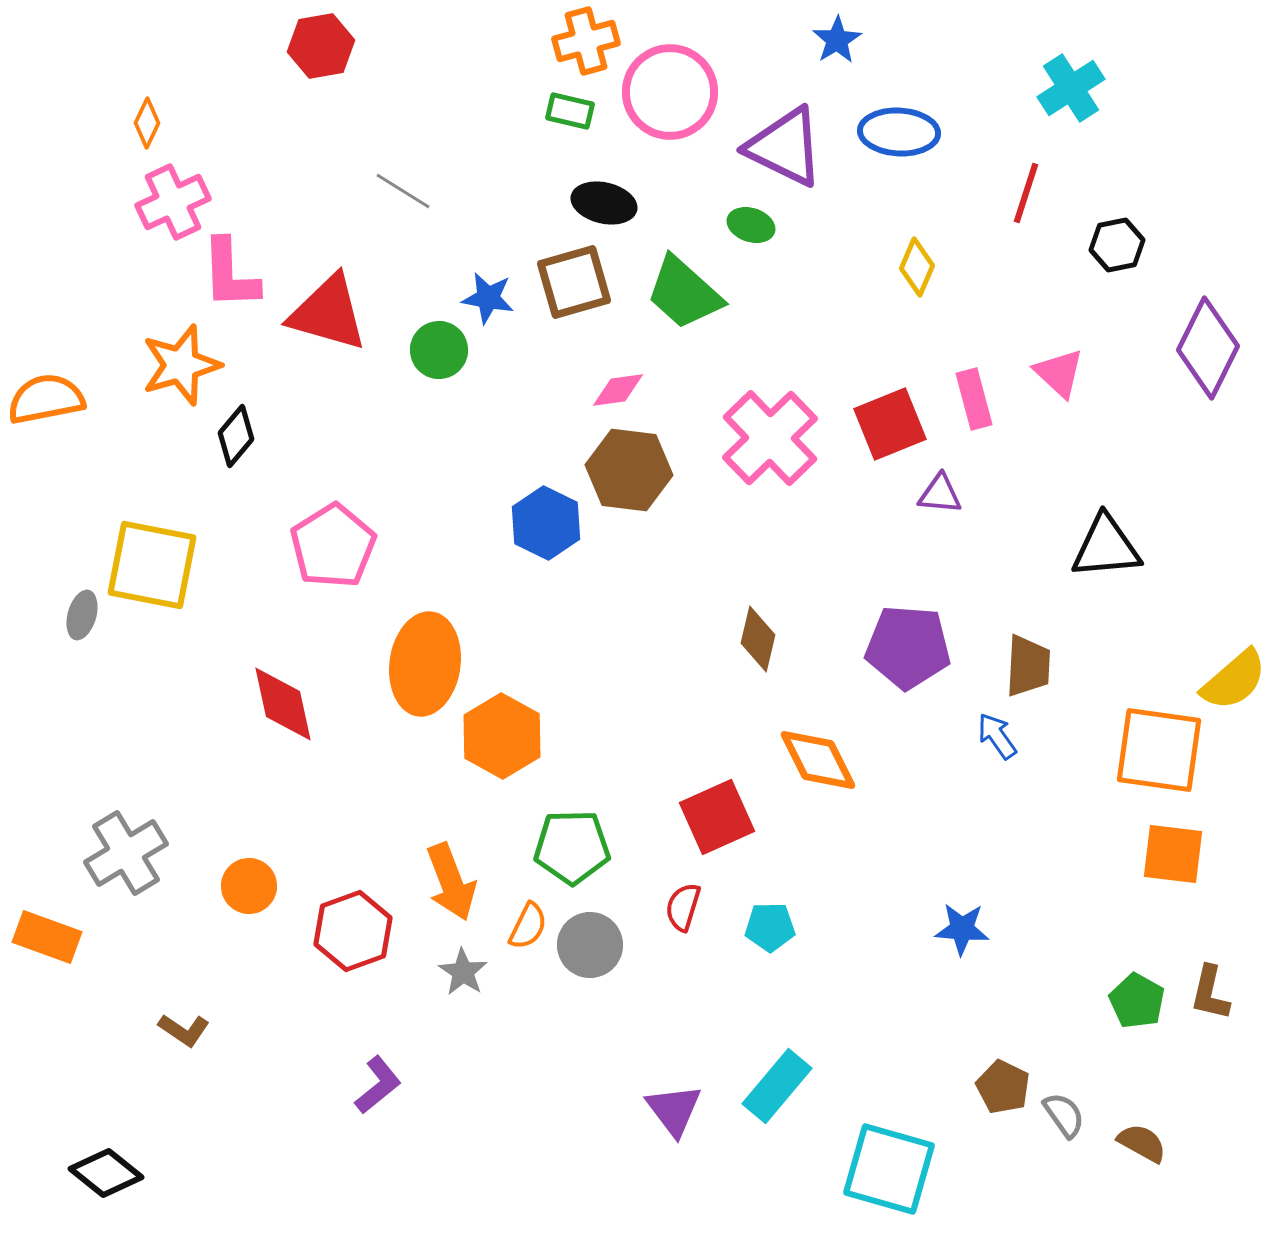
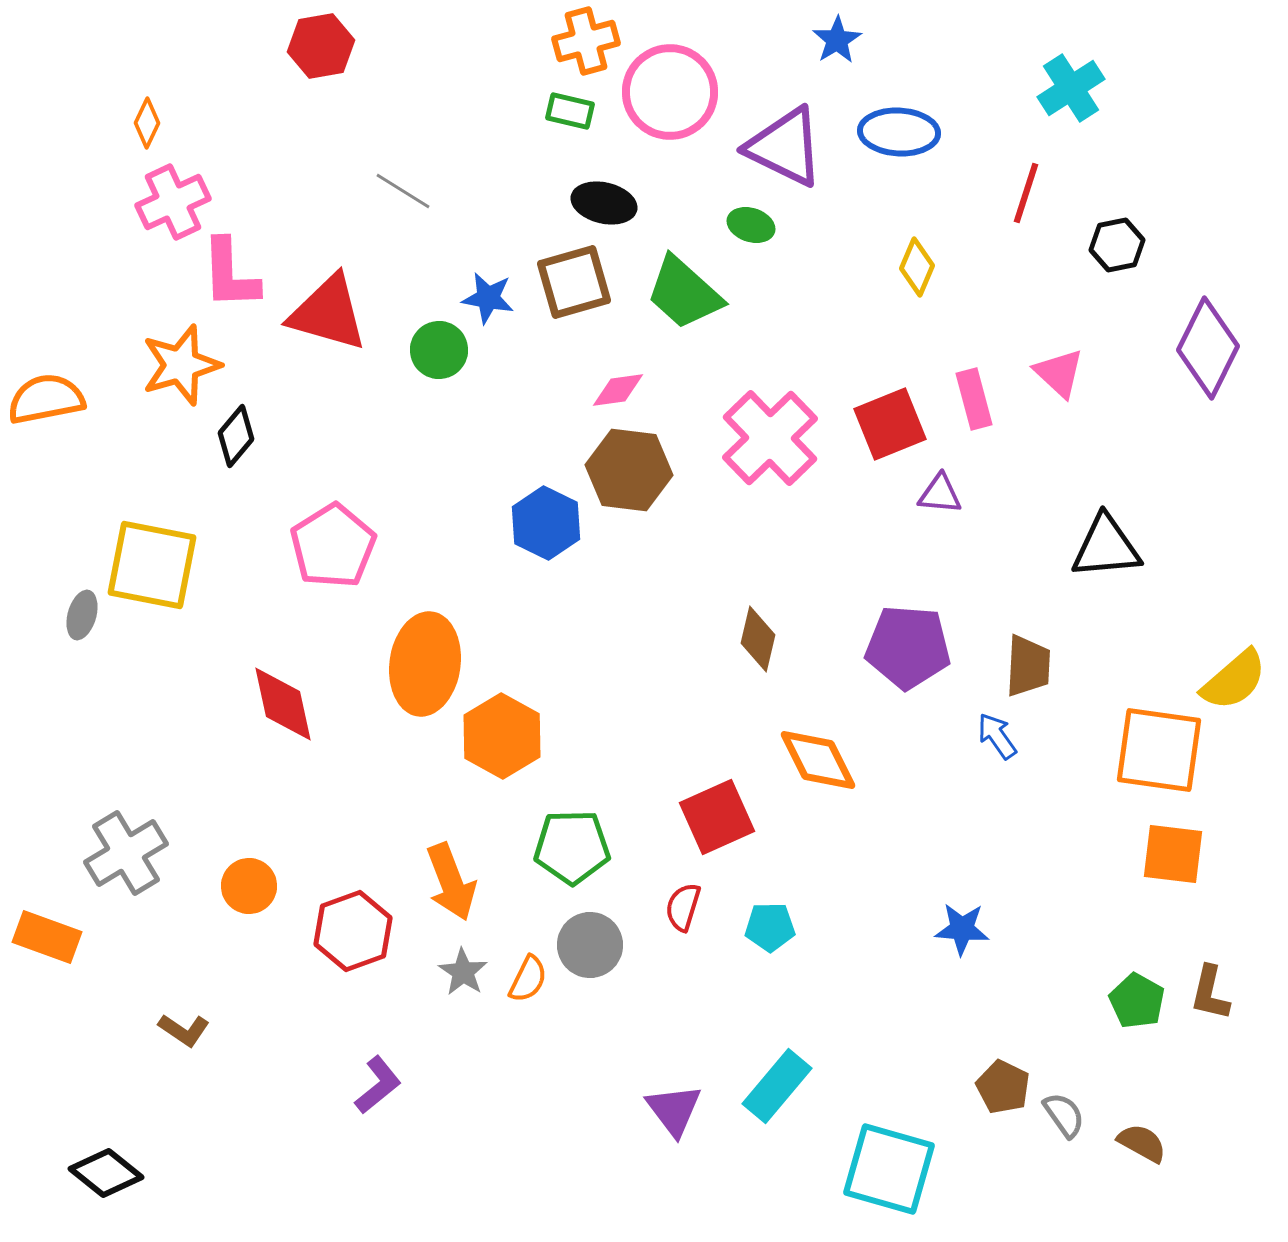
orange semicircle at (528, 926): moved 53 px down
